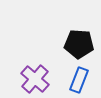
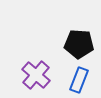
purple cross: moved 1 px right, 4 px up
